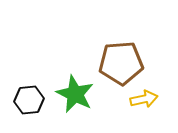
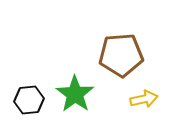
brown pentagon: moved 8 px up
green star: rotated 9 degrees clockwise
